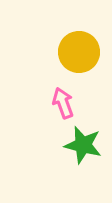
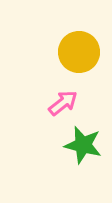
pink arrow: rotated 72 degrees clockwise
